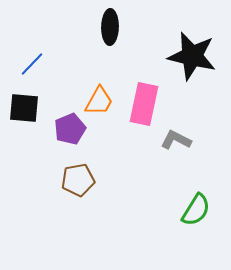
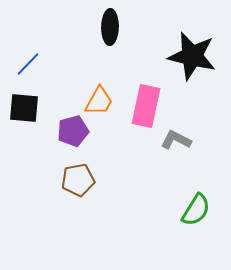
blue line: moved 4 px left
pink rectangle: moved 2 px right, 2 px down
purple pentagon: moved 3 px right, 2 px down; rotated 8 degrees clockwise
